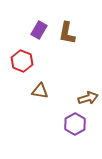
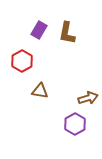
red hexagon: rotated 10 degrees clockwise
